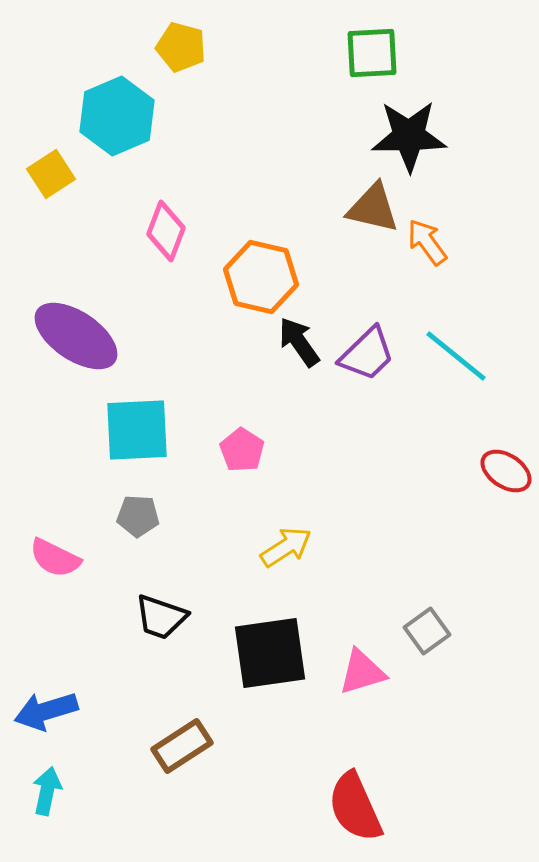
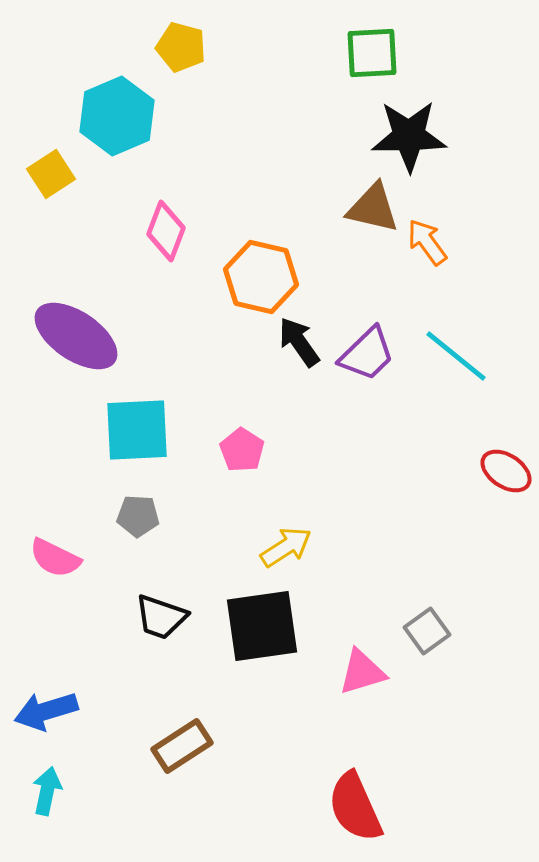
black square: moved 8 px left, 27 px up
